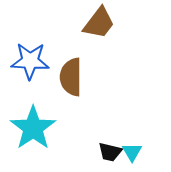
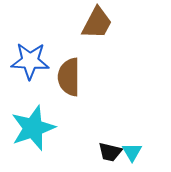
brown trapezoid: moved 2 px left; rotated 9 degrees counterclockwise
brown semicircle: moved 2 px left
cyan star: rotated 15 degrees clockwise
